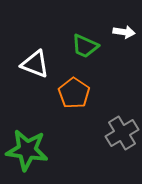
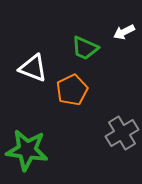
white arrow: rotated 145 degrees clockwise
green trapezoid: moved 2 px down
white triangle: moved 2 px left, 4 px down
orange pentagon: moved 2 px left, 3 px up; rotated 12 degrees clockwise
